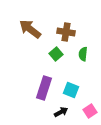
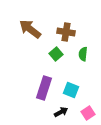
pink square: moved 2 px left, 2 px down
